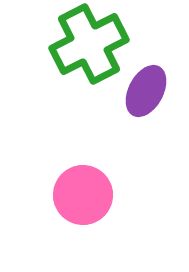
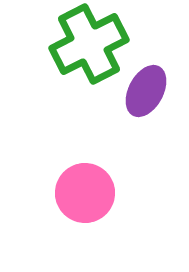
pink circle: moved 2 px right, 2 px up
